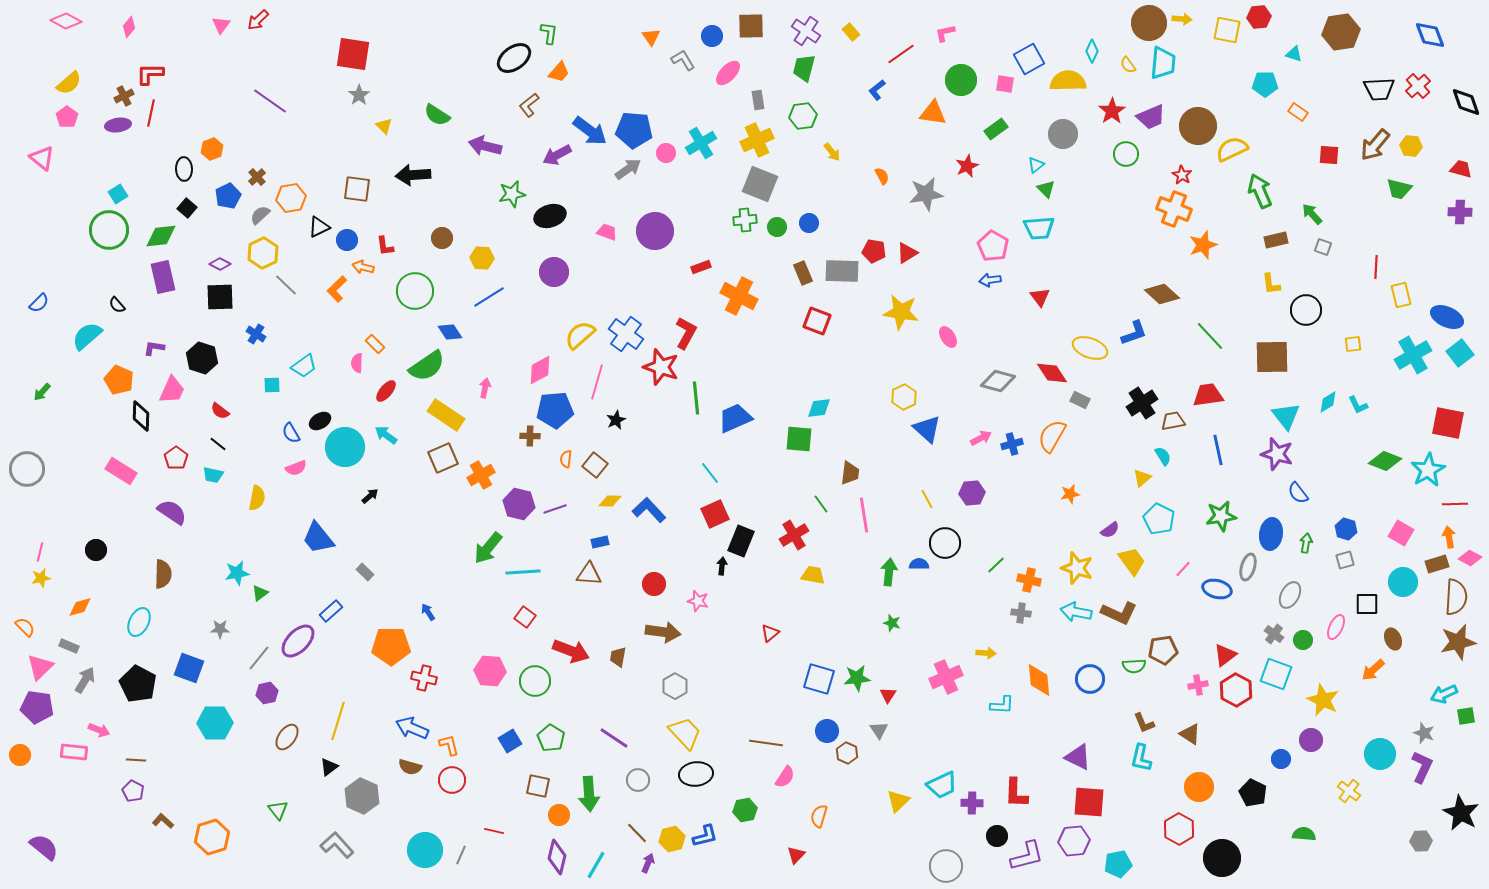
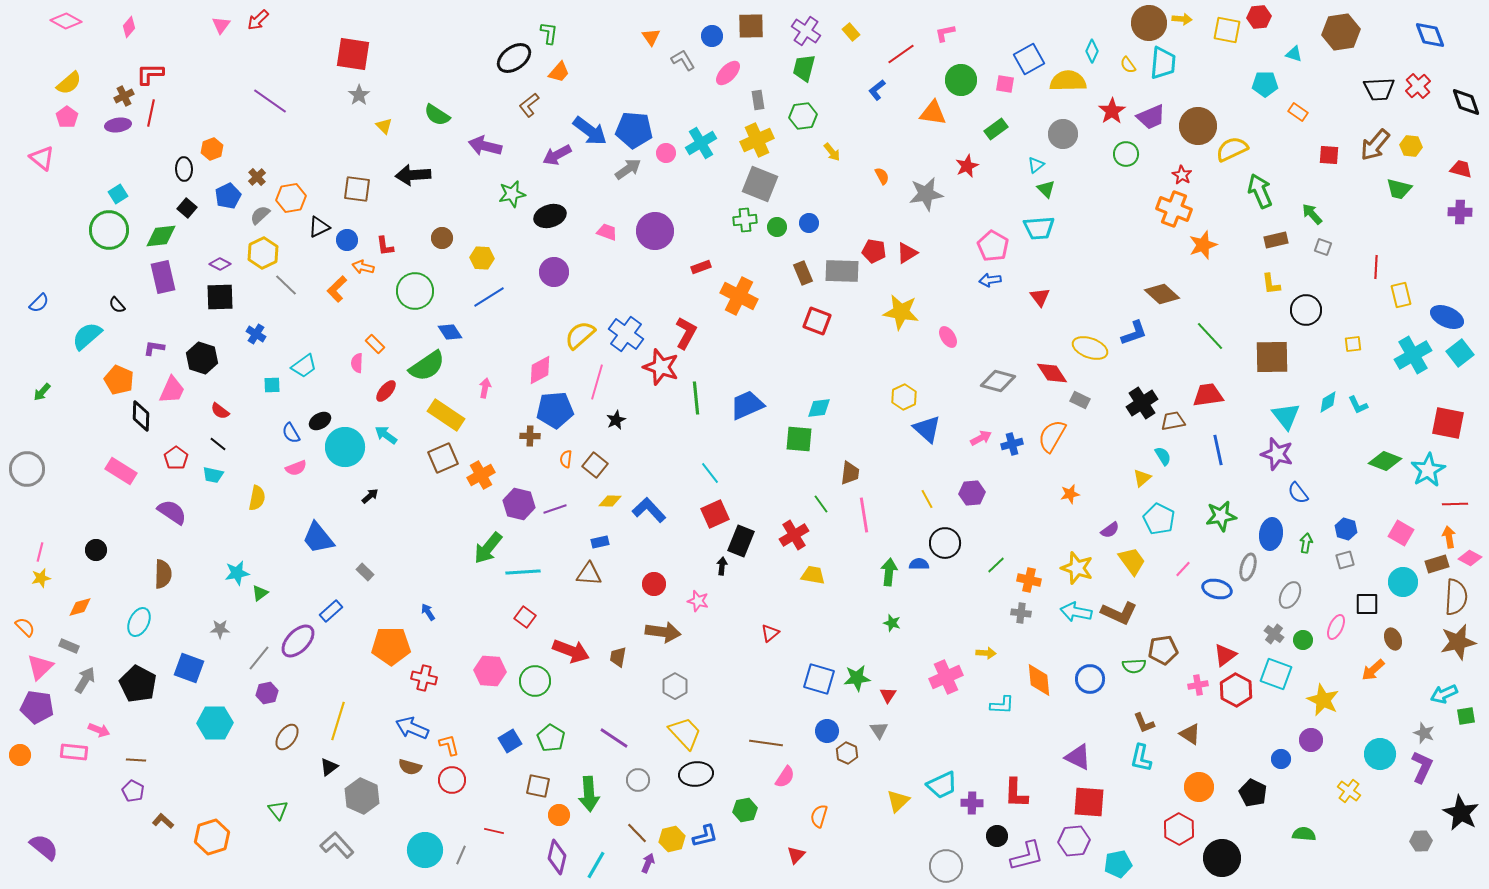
blue trapezoid at (735, 418): moved 12 px right, 13 px up
